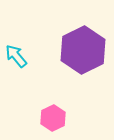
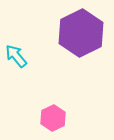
purple hexagon: moved 2 px left, 17 px up
